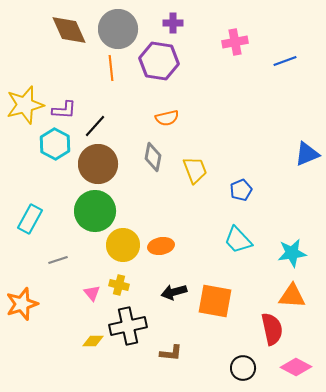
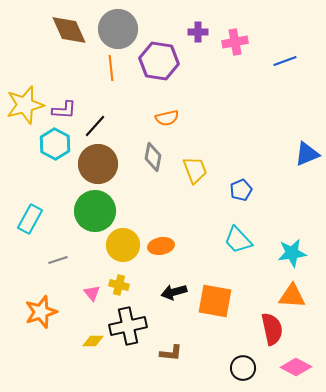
purple cross: moved 25 px right, 9 px down
orange star: moved 19 px right, 8 px down
